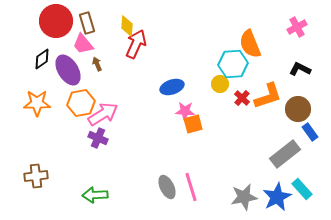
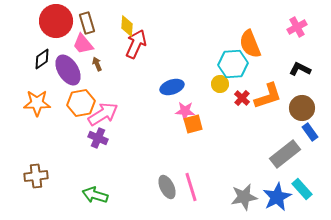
brown circle: moved 4 px right, 1 px up
green arrow: rotated 20 degrees clockwise
